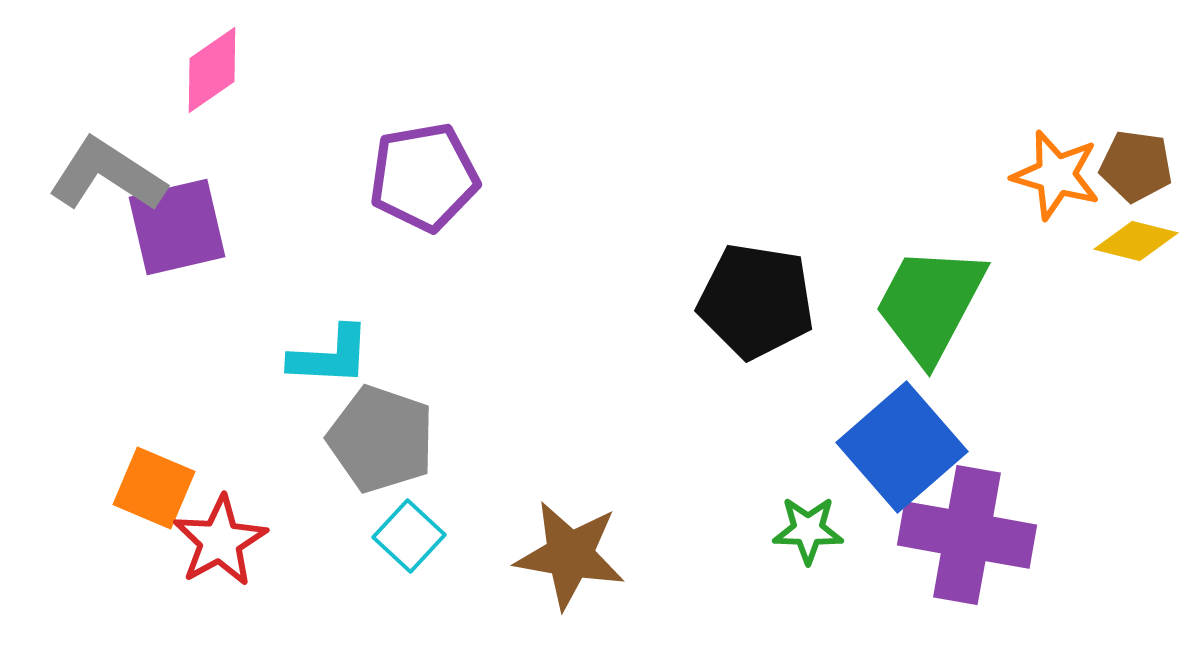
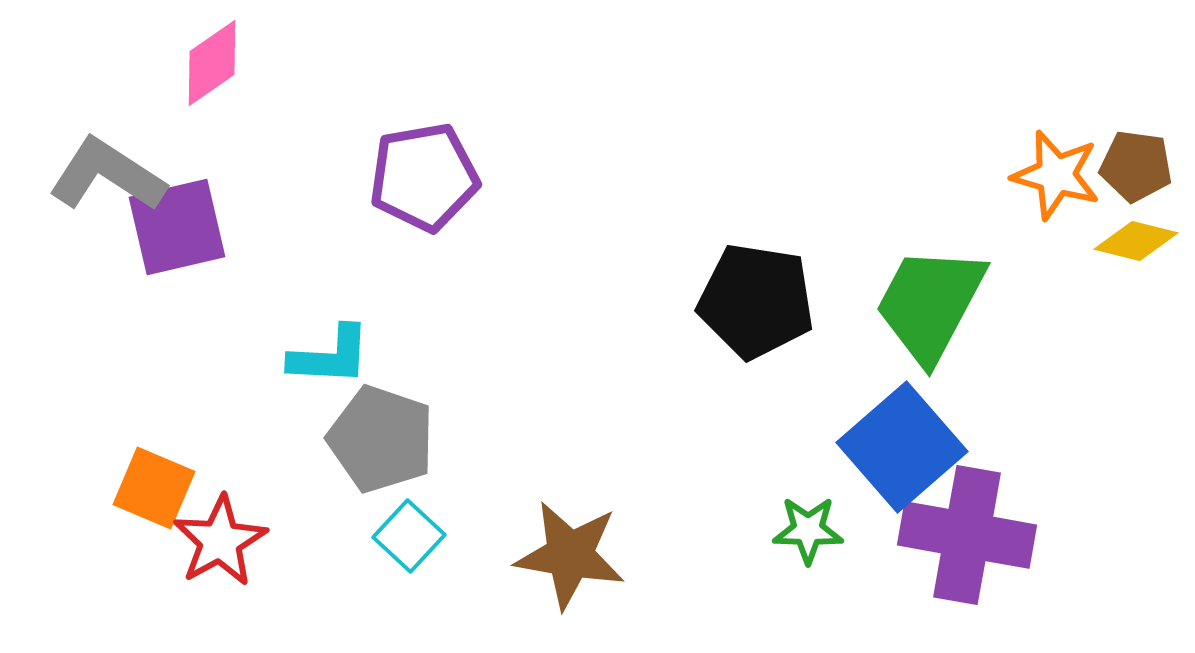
pink diamond: moved 7 px up
